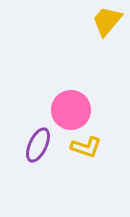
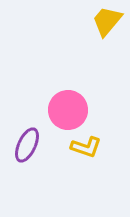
pink circle: moved 3 px left
purple ellipse: moved 11 px left
